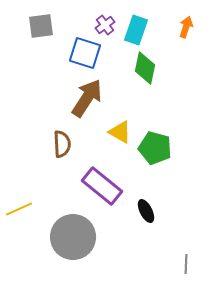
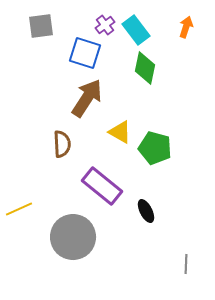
cyan rectangle: rotated 56 degrees counterclockwise
